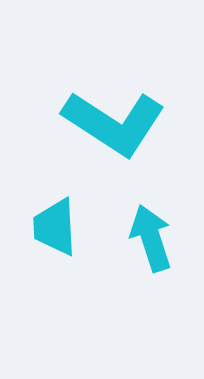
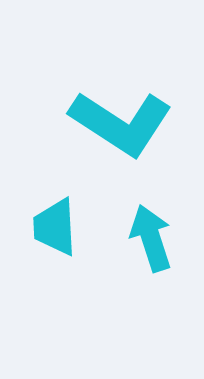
cyan L-shape: moved 7 px right
